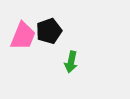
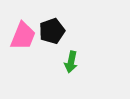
black pentagon: moved 3 px right
